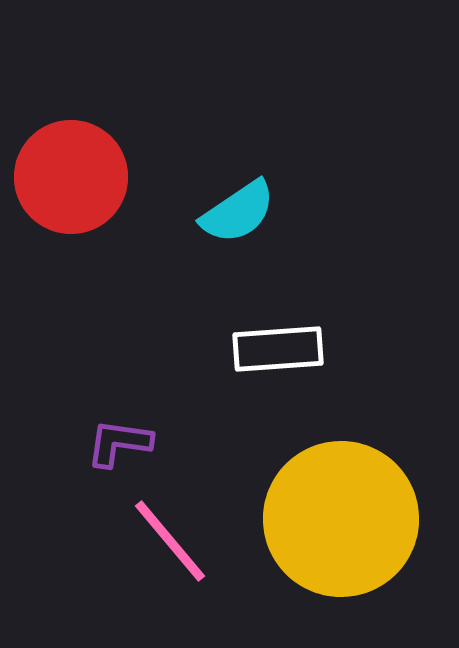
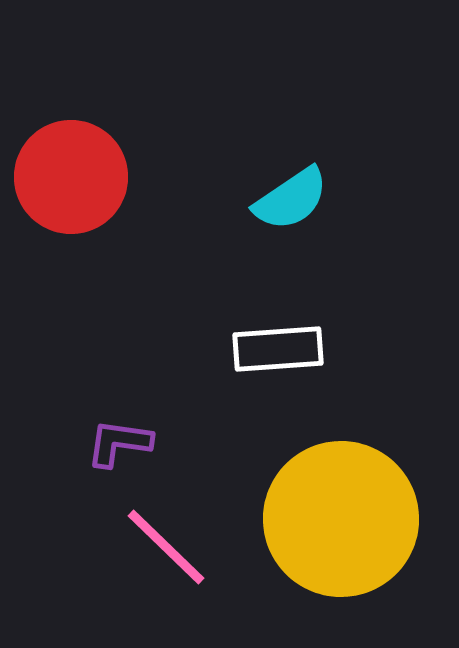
cyan semicircle: moved 53 px right, 13 px up
pink line: moved 4 px left, 6 px down; rotated 6 degrees counterclockwise
